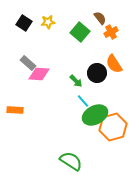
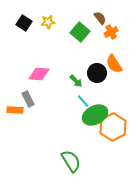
gray rectangle: moved 36 px down; rotated 21 degrees clockwise
orange hexagon: rotated 12 degrees counterclockwise
green semicircle: rotated 25 degrees clockwise
